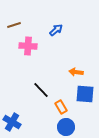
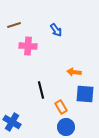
blue arrow: rotated 96 degrees clockwise
orange arrow: moved 2 px left
black line: rotated 30 degrees clockwise
